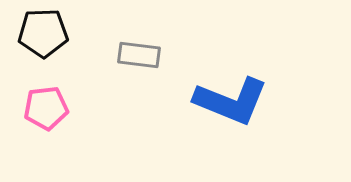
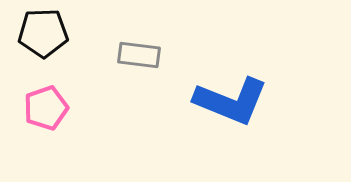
pink pentagon: rotated 12 degrees counterclockwise
